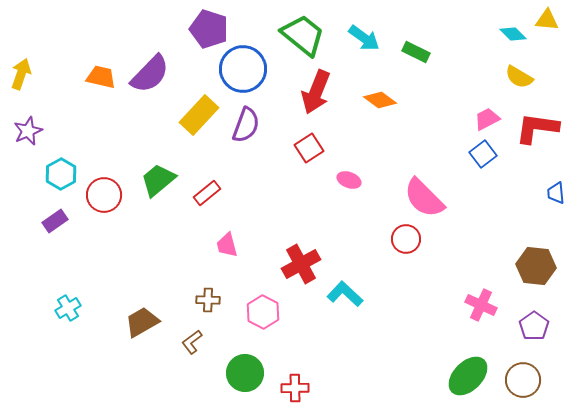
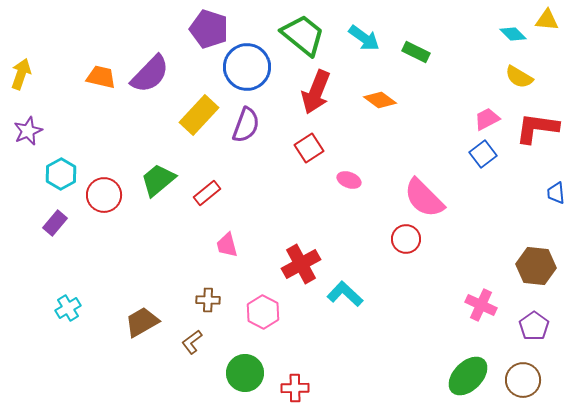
blue circle at (243, 69): moved 4 px right, 2 px up
purple rectangle at (55, 221): moved 2 px down; rotated 15 degrees counterclockwise
